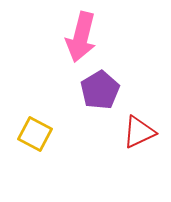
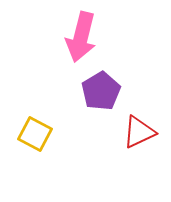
purple pentagon: moved 1 px right, 1 px down
